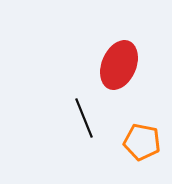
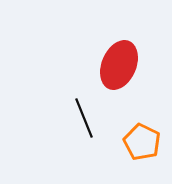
orange pentagon: rotated 15 degrees clockwise
